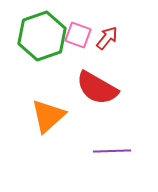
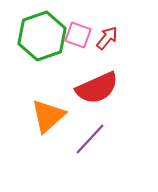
red semicircle: rotated 54 degrees counterclockwise
purple line: moved 22 px left, 12 px up; rotated 45 degrees counterclockwise
